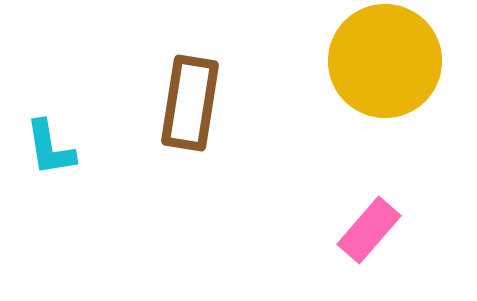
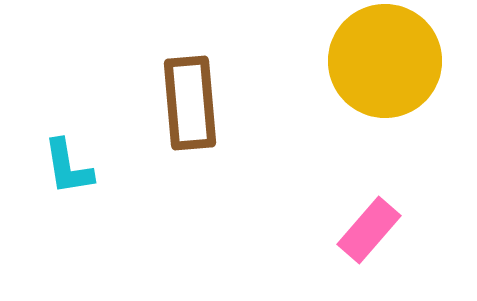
brown rectangle: rotated 14 degrees counterclockwise
cyan L-shape: moved 18 px right, 19 px down
